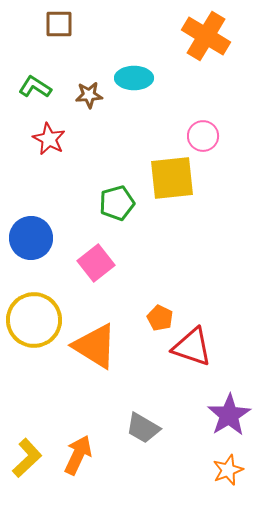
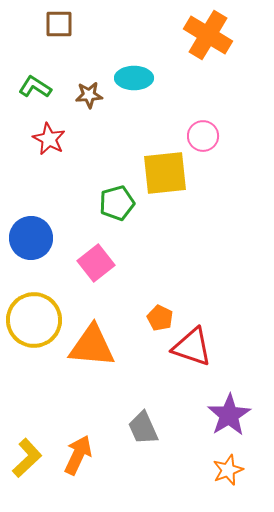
orange cross: moved 2 px right, 1 px up
yellow square: moved 7 px left, 5 px up
orange triangle: moved 3 px left; rotated 27 degrees counterclockwise
gray trapezoid: rotated 36 degrees clockwise
